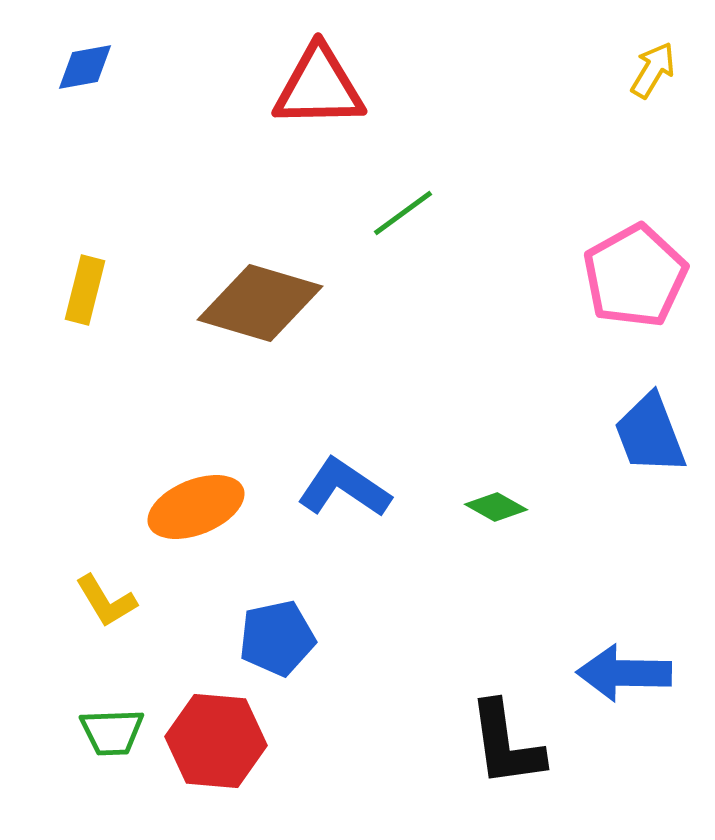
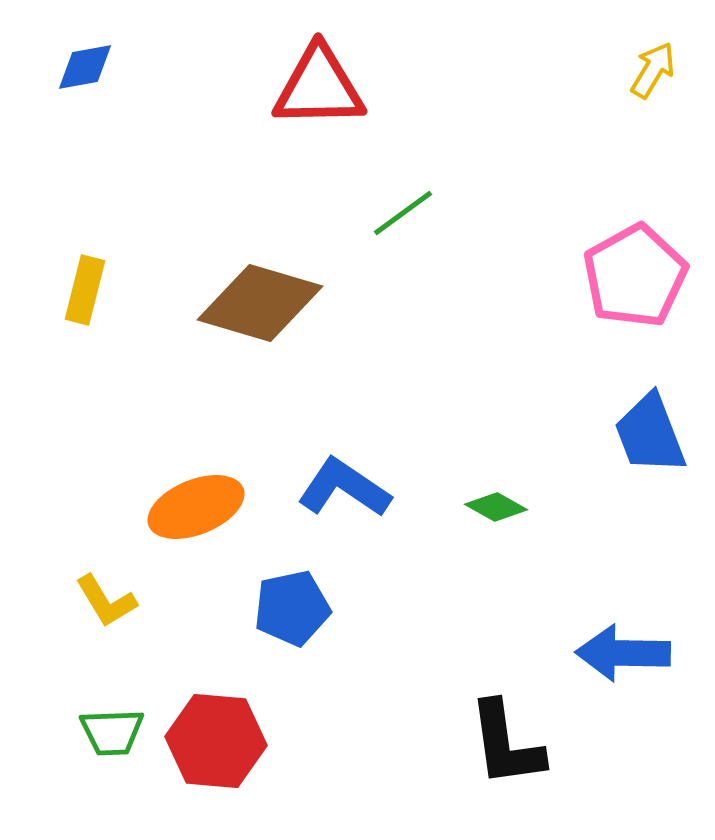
blue pentagon: moved 15 px right, 30 px up
blue arrow: moved 1 px left, 20 px up
